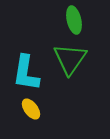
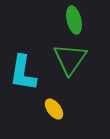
cyan L-shape: moved 3 px left
yellow ellipse: moved 23 px right
